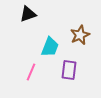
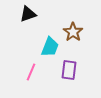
brown star: moved 7 px left, 3 px up; rotated 12 degrees counterclockwise
